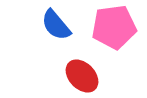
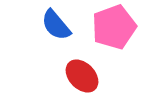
pink pentagon: rotated 12 degrees counterclockwise
